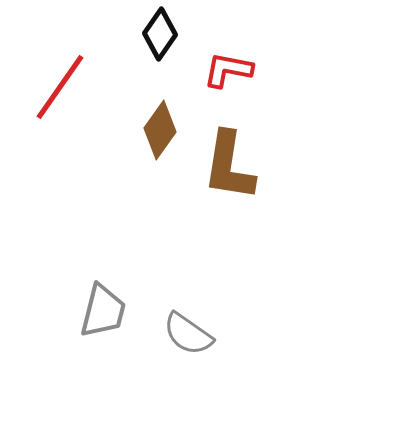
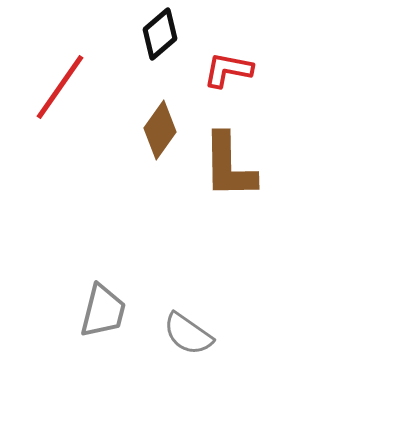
black diamond: rotated 15 degrees clockwise
brown L-shape: rotated 10 degrees counterclockwise
